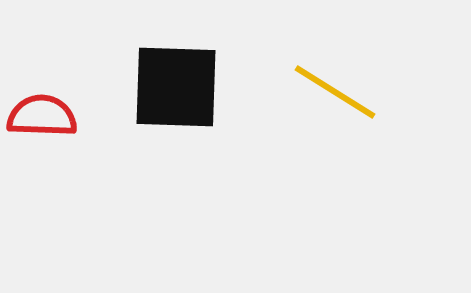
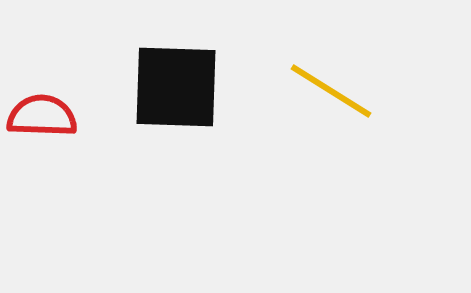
yellow line: moved 4 px left, 1 px up
